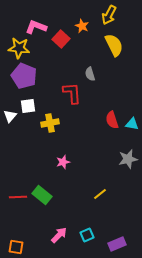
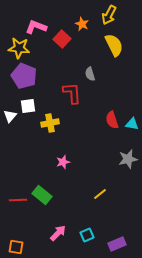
orange star: moved 2 px up
red square: moved 1 px right
red line: moved 3 px down
pink arrow: moved 1 px left, 2 px up
